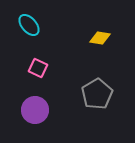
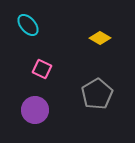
cyan ellipse: moved 1 px left
yellow diamond: rotated 20 degrees clockwise
pink square: moved 4 px right, 1 px down
